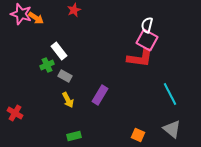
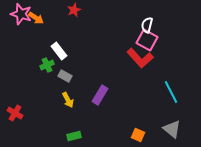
red L-shape: rotated 40 degrees clockwise
cyan line: moved 1 px right, 2 px up
